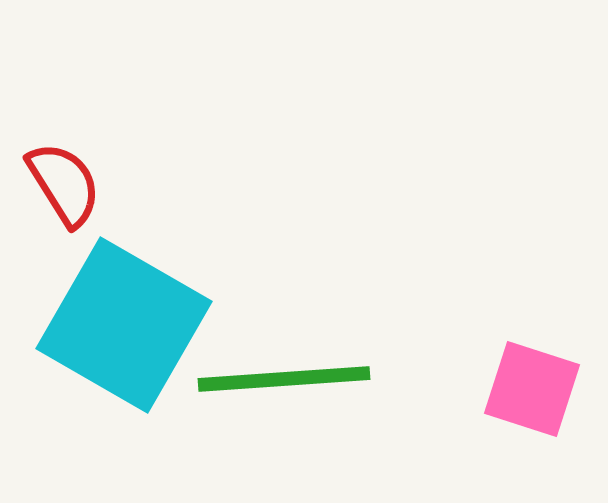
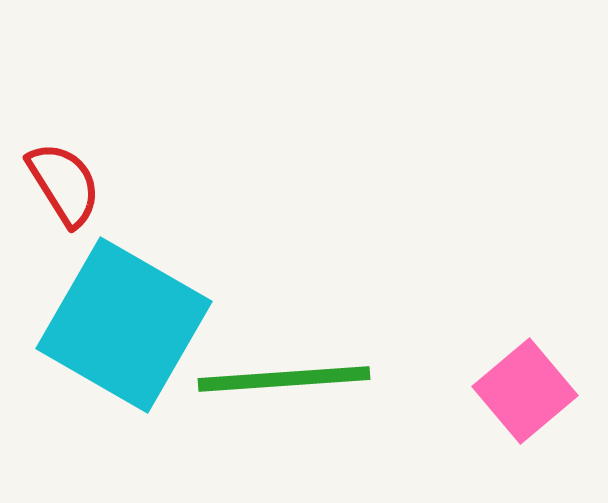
pink square: moved 7 px left, 2 px down; rotated 32 degrees clockwise
